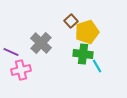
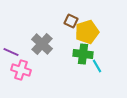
brown square: rotated 24 degrees counterclockwise
gray cross: moved 1 px right, 1 px down
pink cross: rotated 30 degrees clockwise
